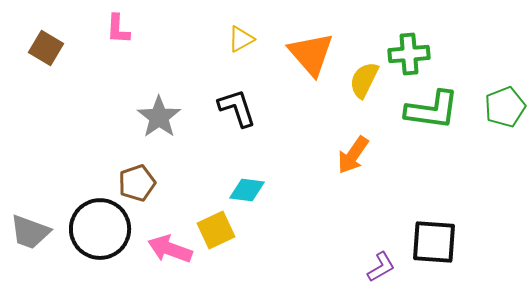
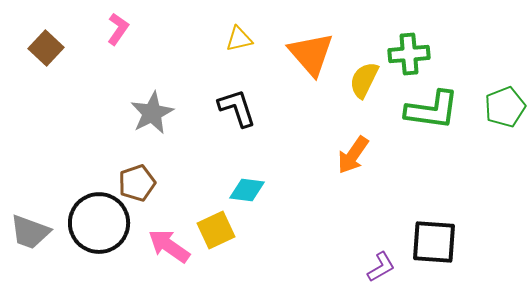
pink L-shape: rotated 148 degrees counterclockwise
yellow triangle: moved 2 px left; rotated 16 degrees clockwise
brown square: rotated 12 degrees clockwise
gray star: moved 7 px left, 4 px up; rotated 9 degrees clockwise
black circle: moved 1 px left, 6 px up
pink arrow: moved 1 px left, 3 px up; rotated 15 degrees clockwise
